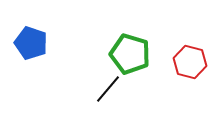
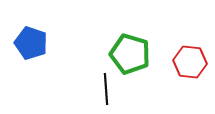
red hexagon: rotated 8 degrees counterclockwise
black line: moved 2 px left; rotated 44 degrees counterclockwise
